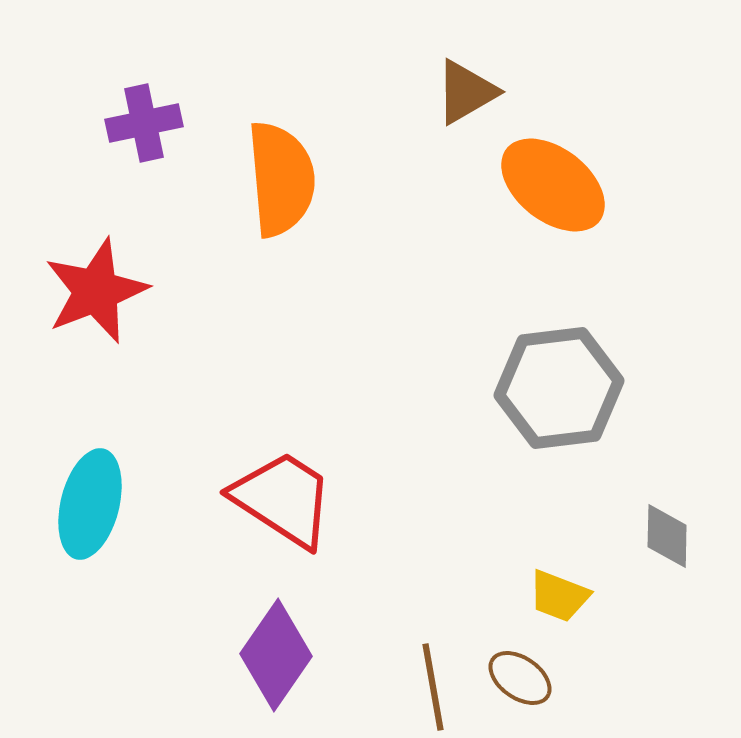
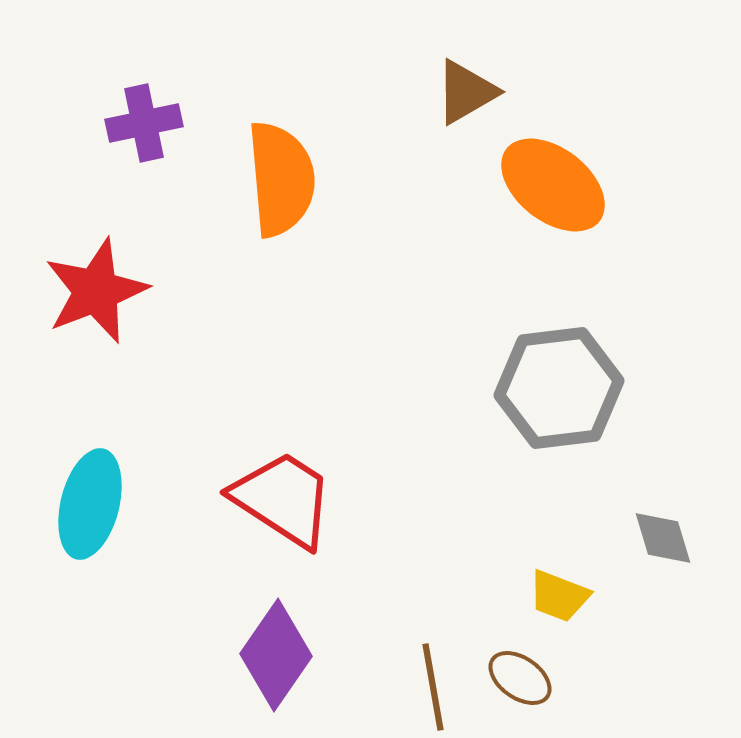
gray diamond: moved 4 px left, 2 px down; rotated 18 degrees counterclockwise
